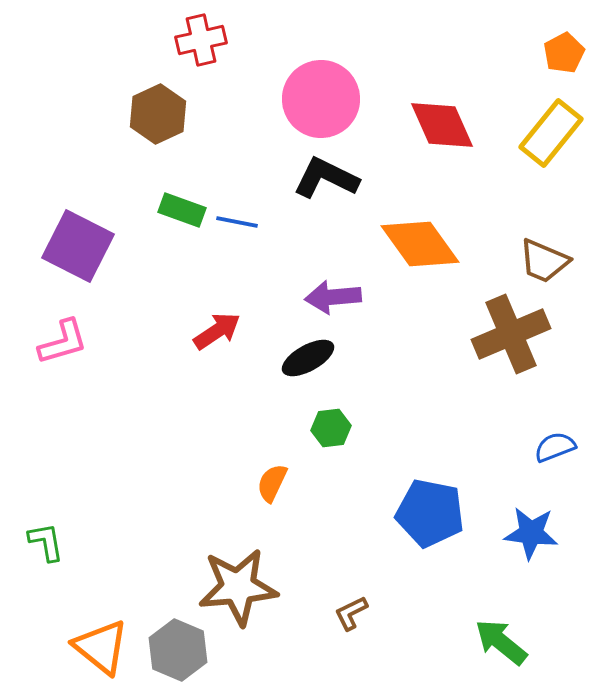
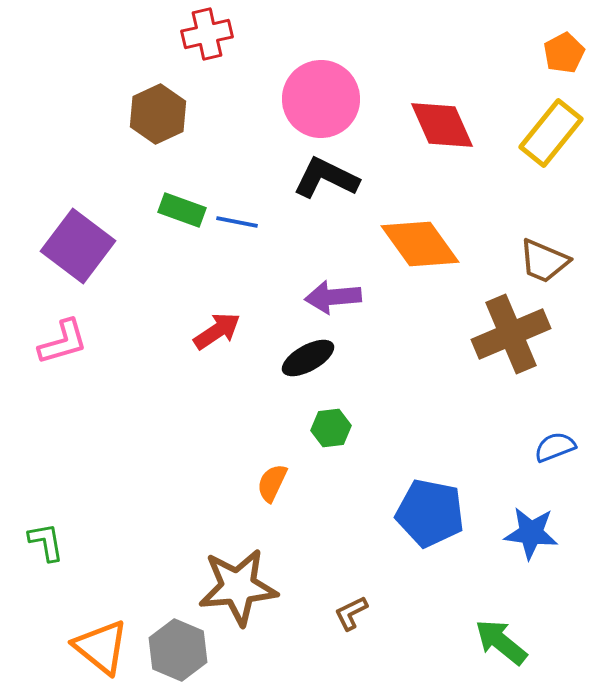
red cross: moved 6 px right, 6 px up
purple square: rotated 10 degrees clockwise
